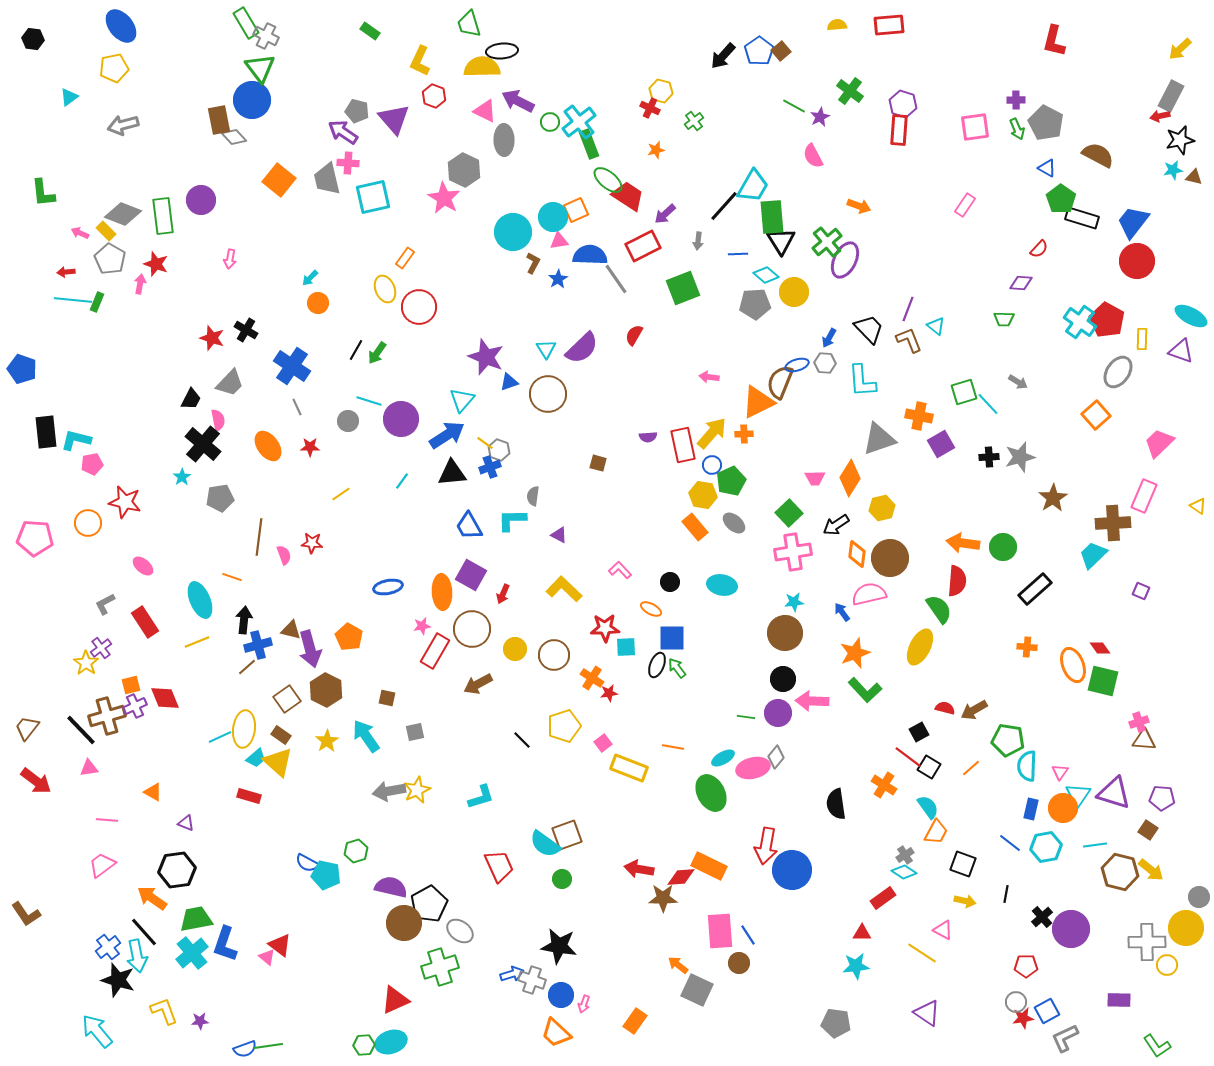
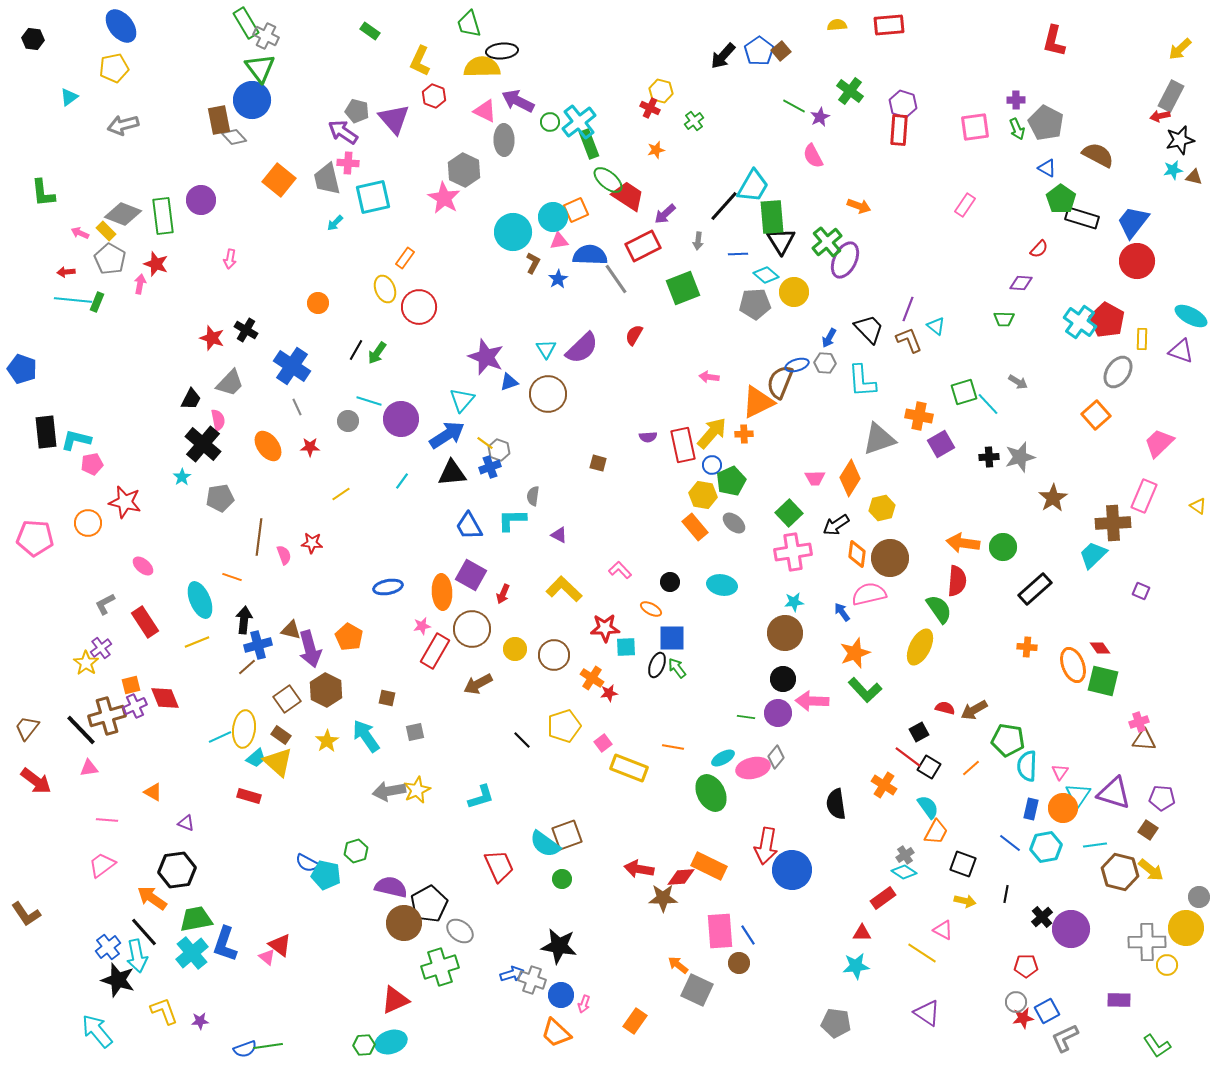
cyan arrow at (310, 278): moved 25 px right, 55 px up
